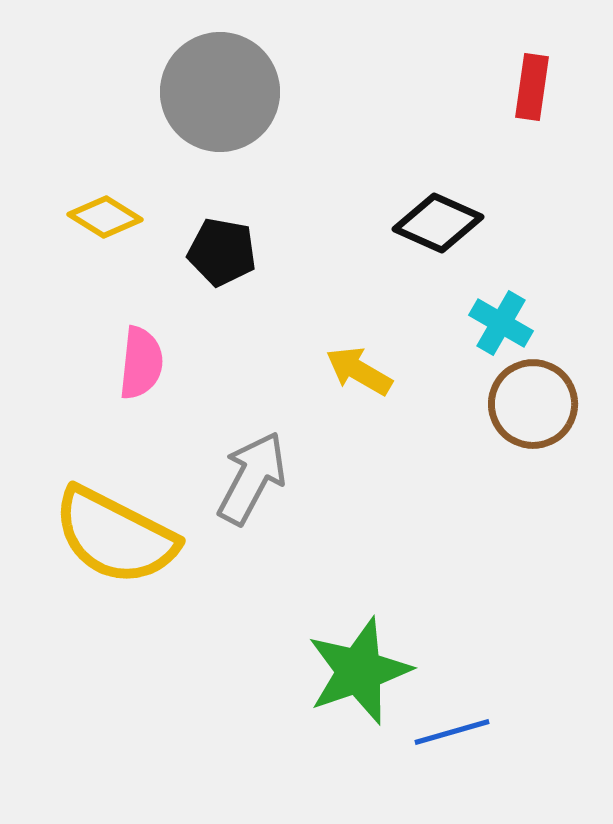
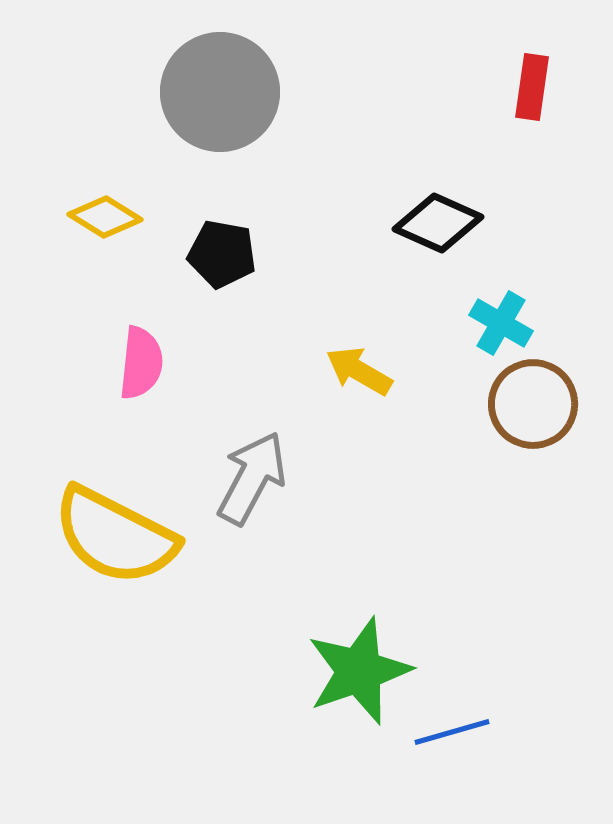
black pentagon: moved 2 px down
